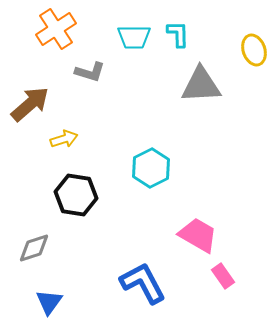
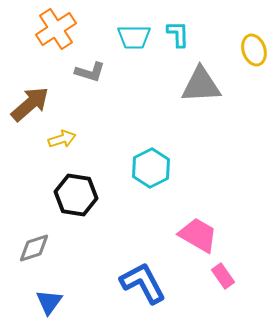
yellow arrow: moved 2 px left
